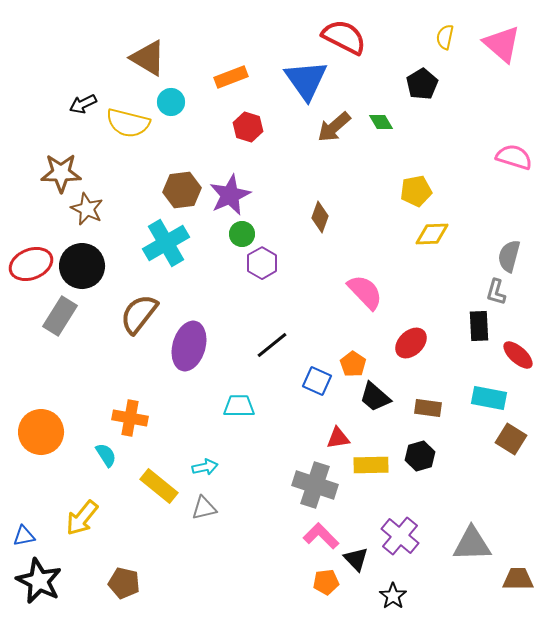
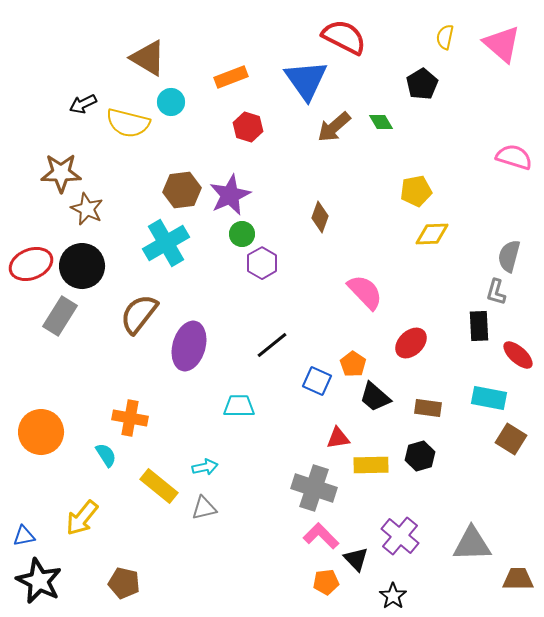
gray cross at (315, 485): moved 1 px left, 3 px down
